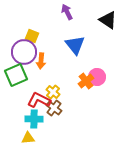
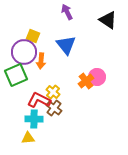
yellow square: moved 1 px right
blue triangle: moved 9 px left
